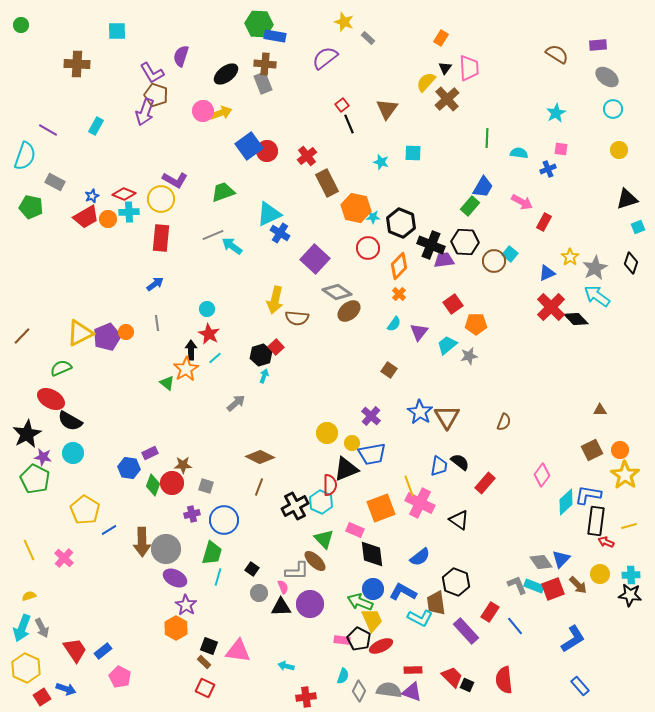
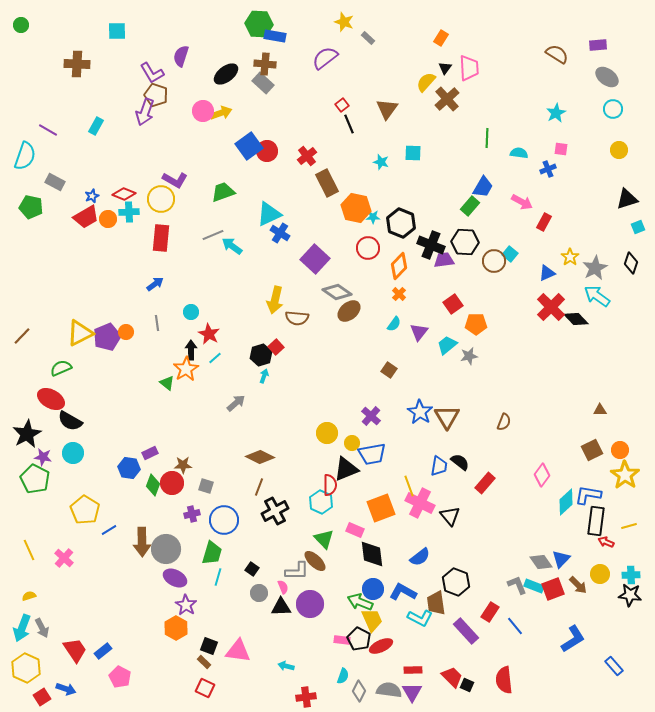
gray rectangle at (263, 83): rotated 25 degrees counterclockwise
cyan circle at (207, 309): moved 16 px left, 3 px down
black cross at (295, 506): moved 20 px left, 5 px down
black triangle at (459, 520): moved 9 px left, 4 px up; rotated 15 degrees clockwise
blue rectangle at (580, 686): moved 34 px right, 20 px up
purple triangle at (412, 692): rotated 40 degrees clockwise
